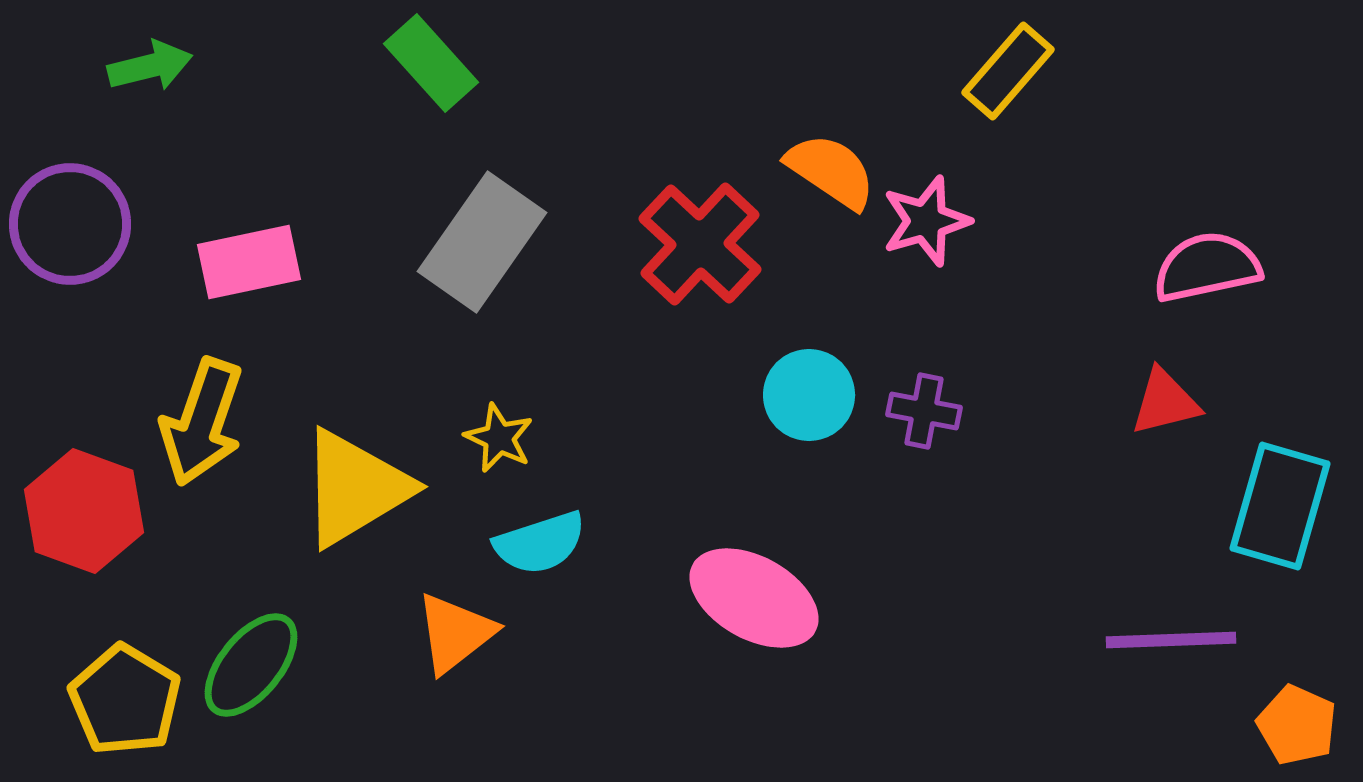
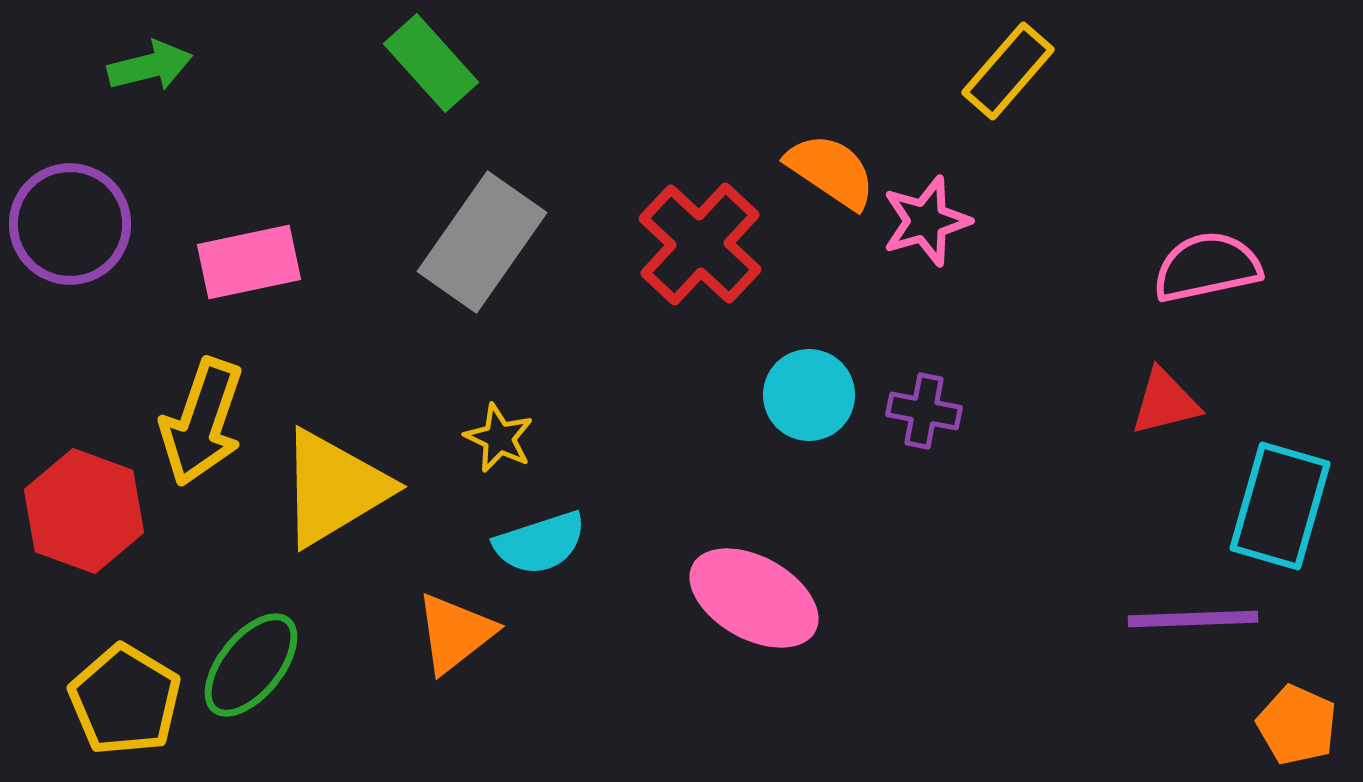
yellow triangle: moved 21 px left
purple line: moved 22 px right, 21 px up
